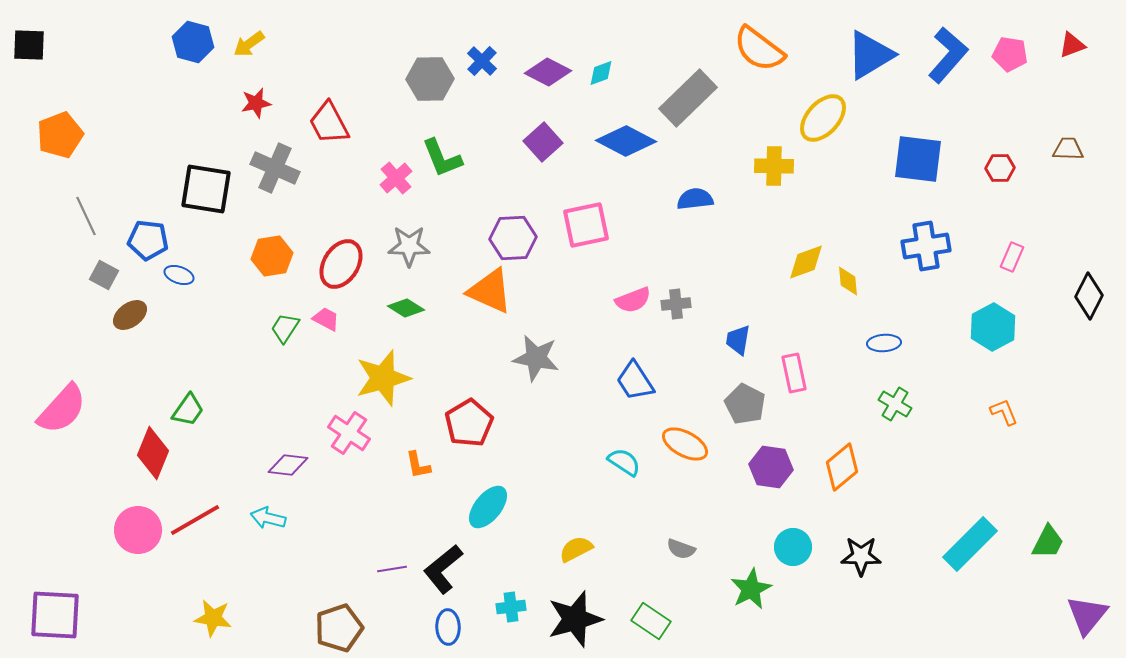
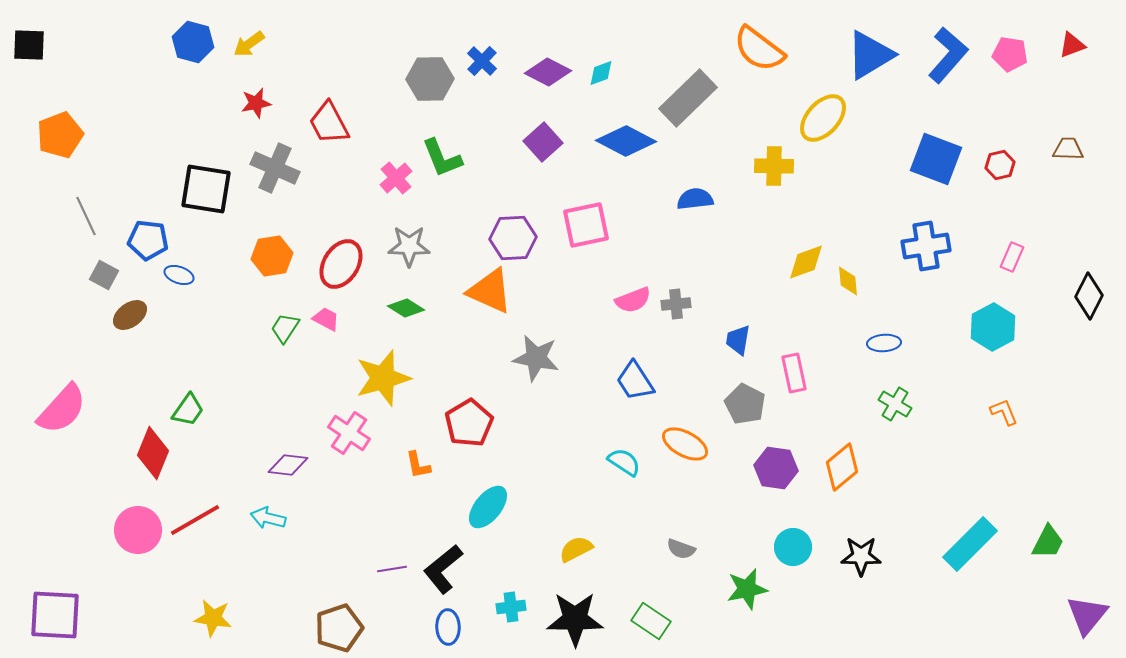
blue square at (918, 159): moved 18 px right; rotated 14 degrees clockwise
red hexagon at (1000, 168): moved 3 px up; rotated 12 degrees counterclockwise
purple hexagon at (771, 467): moved 5 px right, 1 px down
green star at (751, 589): moved 4 px left; rotated 15 degrees clockwise
black star at (575, 619): rotated 16 degrees clockwise
